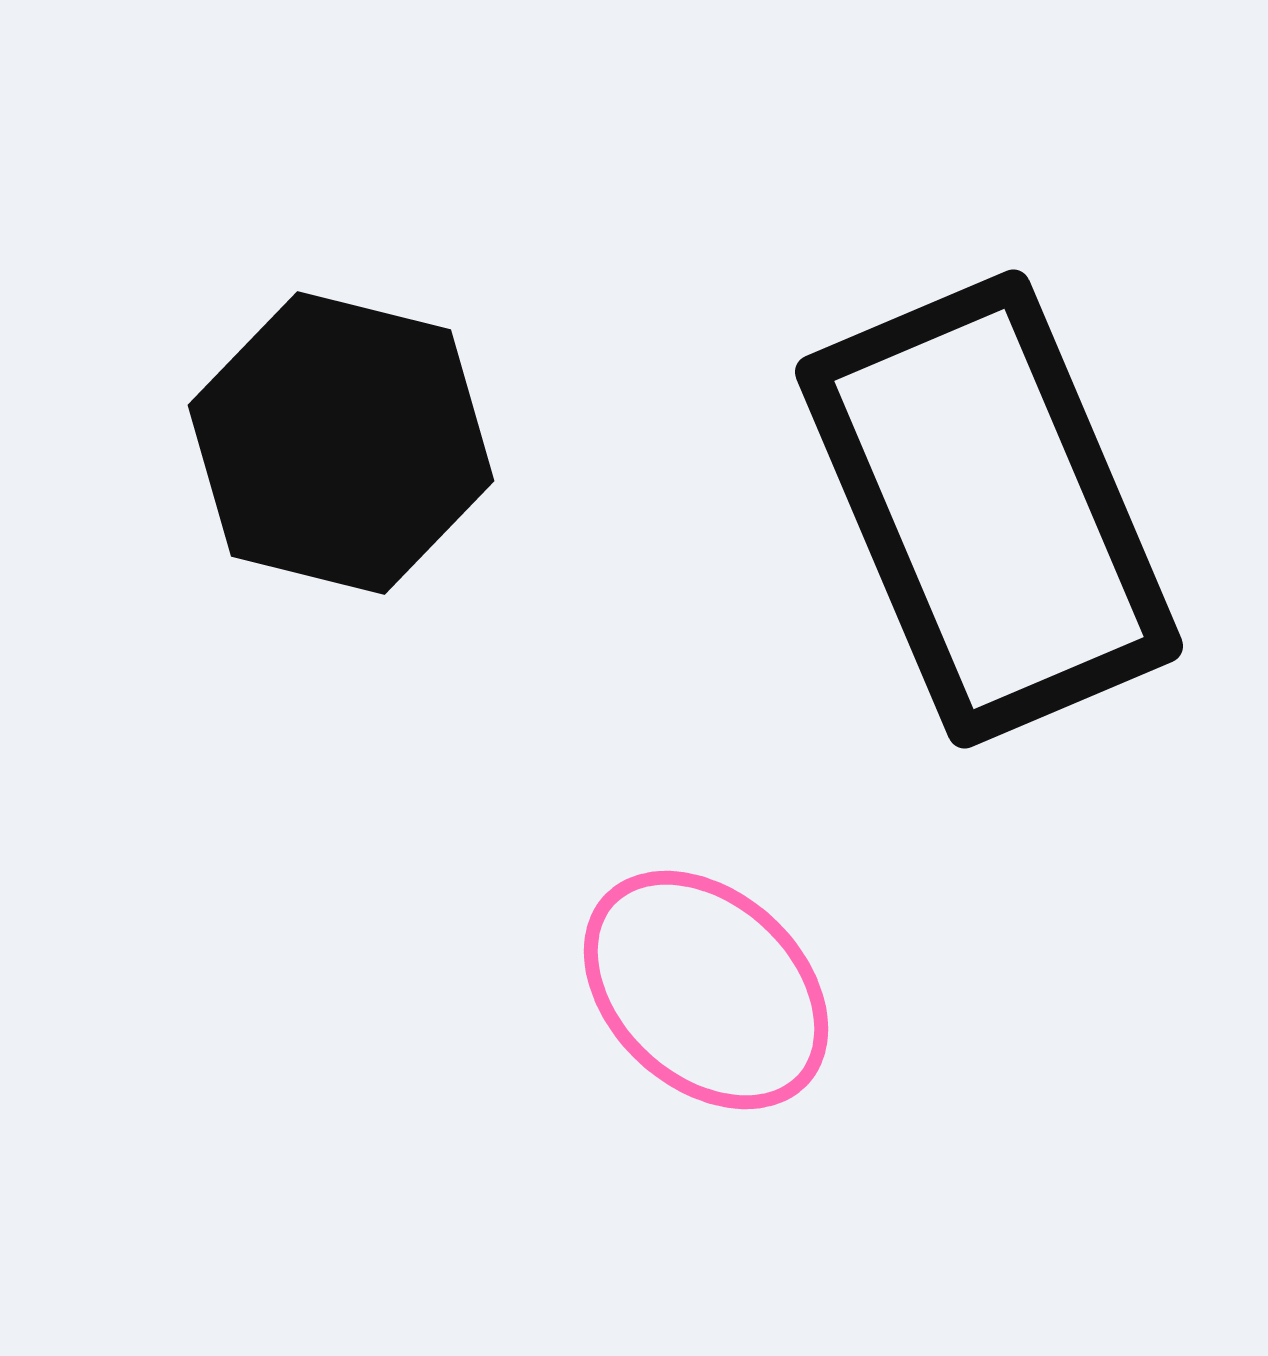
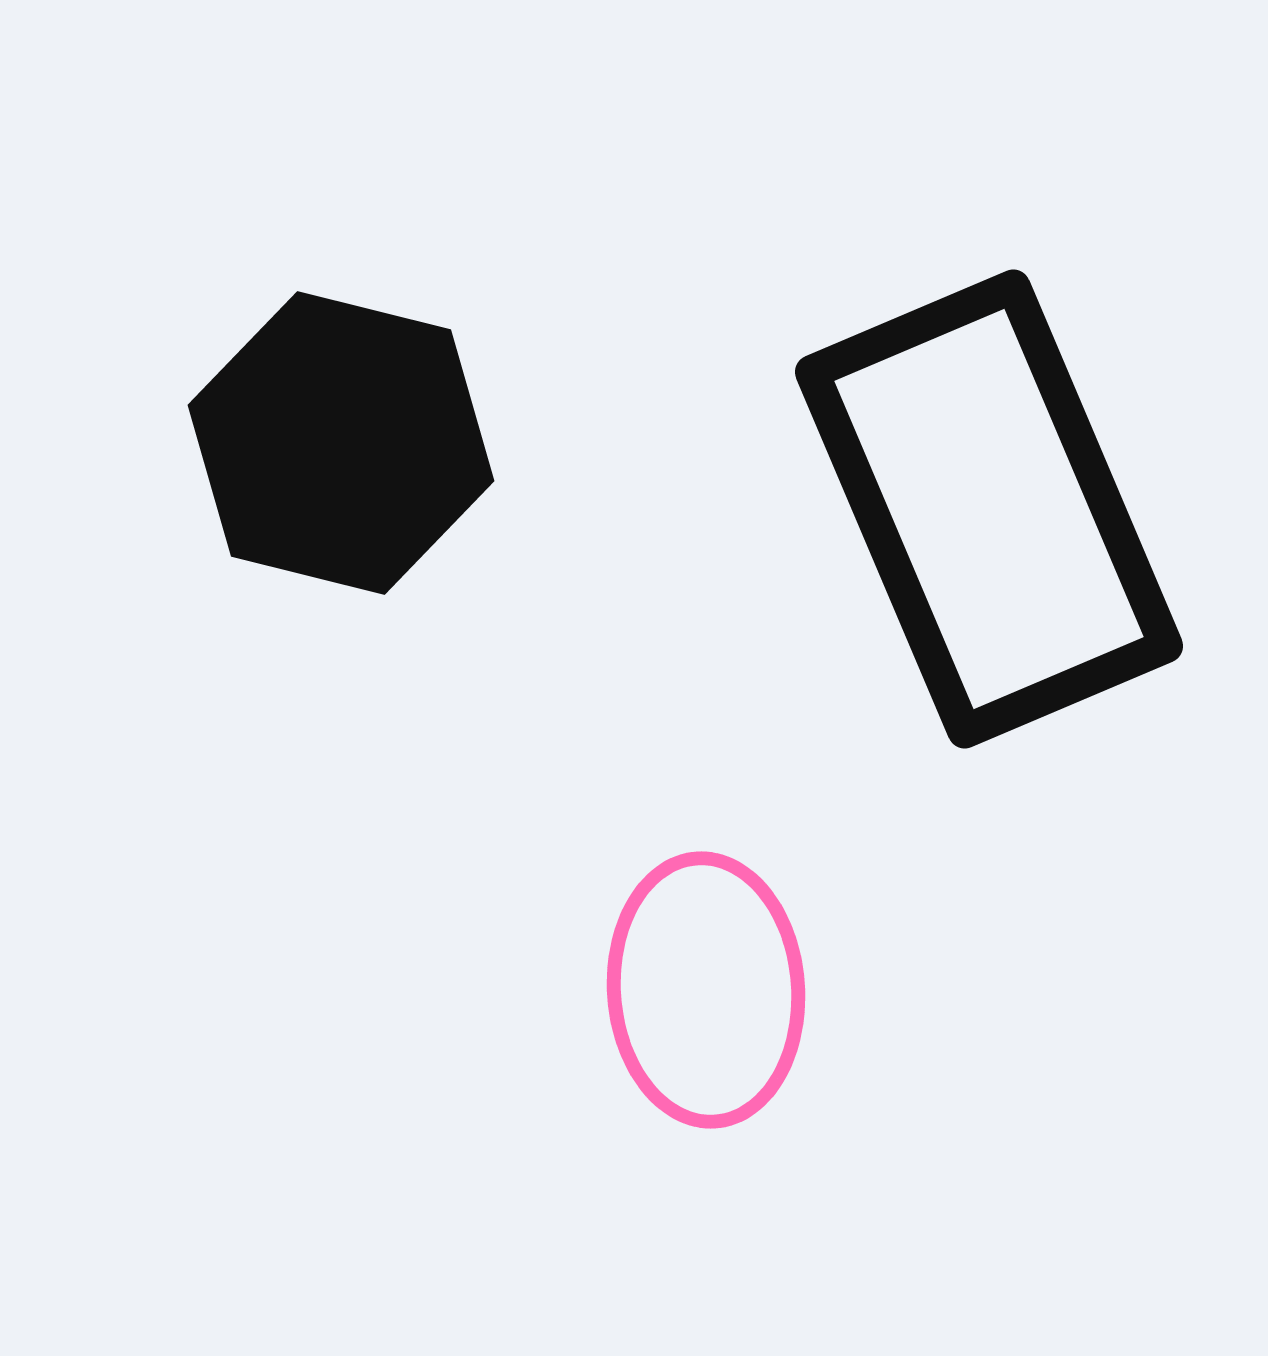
pink ellipse: rotated 43 degrees clockwise
